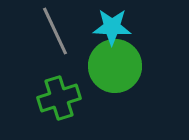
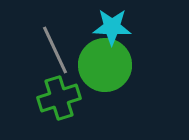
gray line: moved 19 px down
green circle: moved 10 px left, 1 px up
